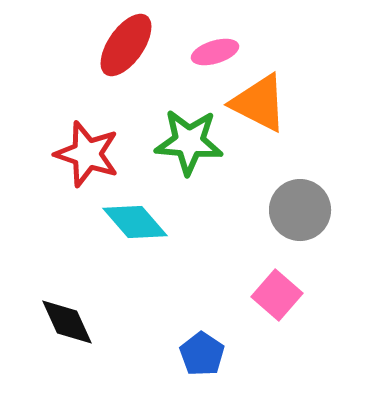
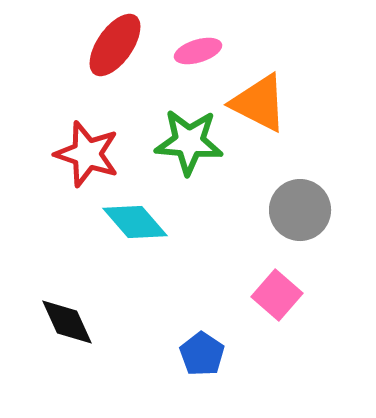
red ellipse: moved 11 px left
pink ellipse: moved 17 px left, 1 px up
